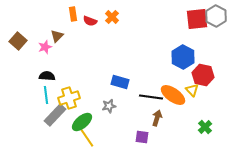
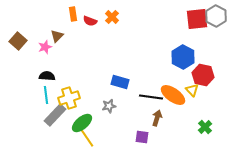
green ellipse: moved 1 px down
